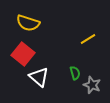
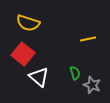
yellow line: rotated 21 degrees clockwise
